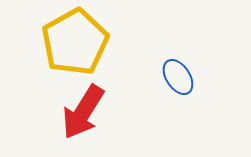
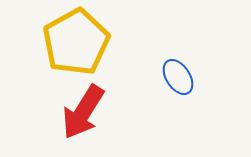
yellow pentagon: moved 1 px right
